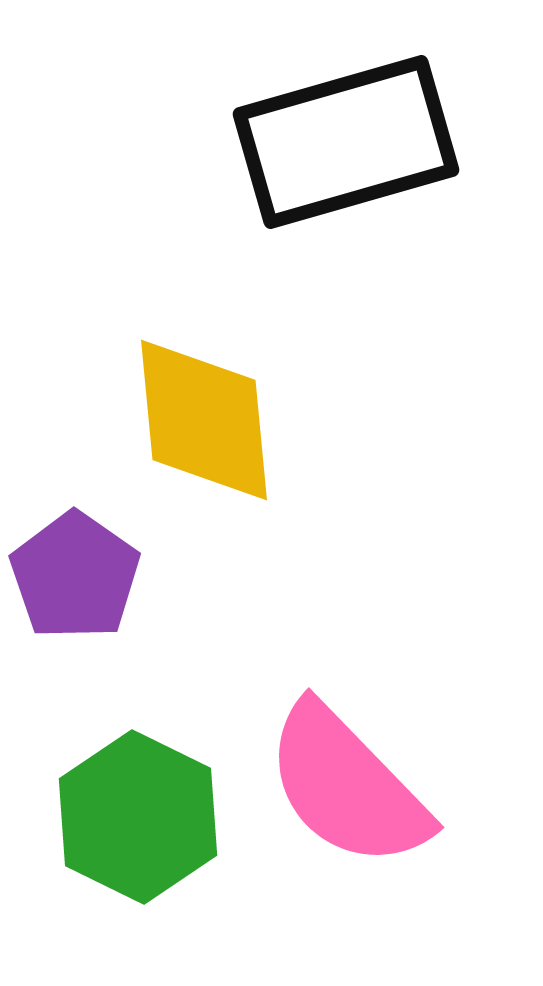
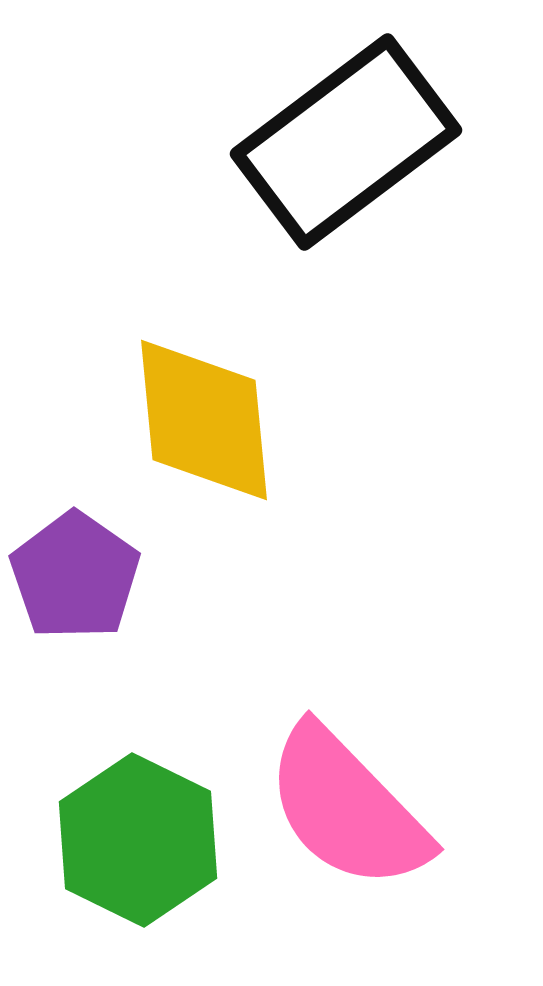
black rectangle: rotated 21 degrees counterclockwise
pink semicircle: moved 22 px down
green hexagon: moved 23 px down
